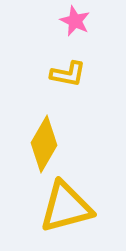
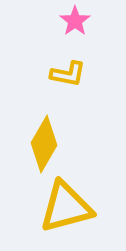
pink star: rotated 12 degrees clockwise
